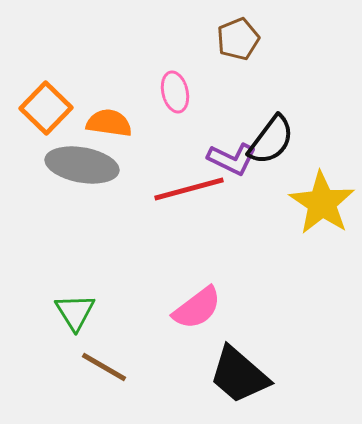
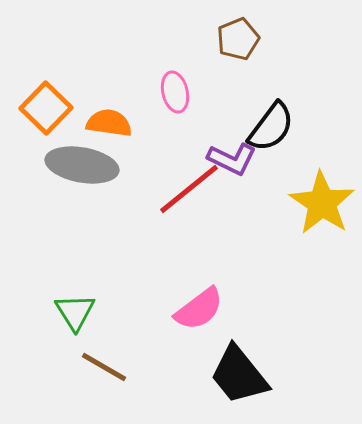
black semicircle: moved 13 px up
red line: rotated 24 degrees counterclockwise
pink semicircle: moved 2 px right, 1 px down
black trapezoid: rotated 10 degrees clockwise
